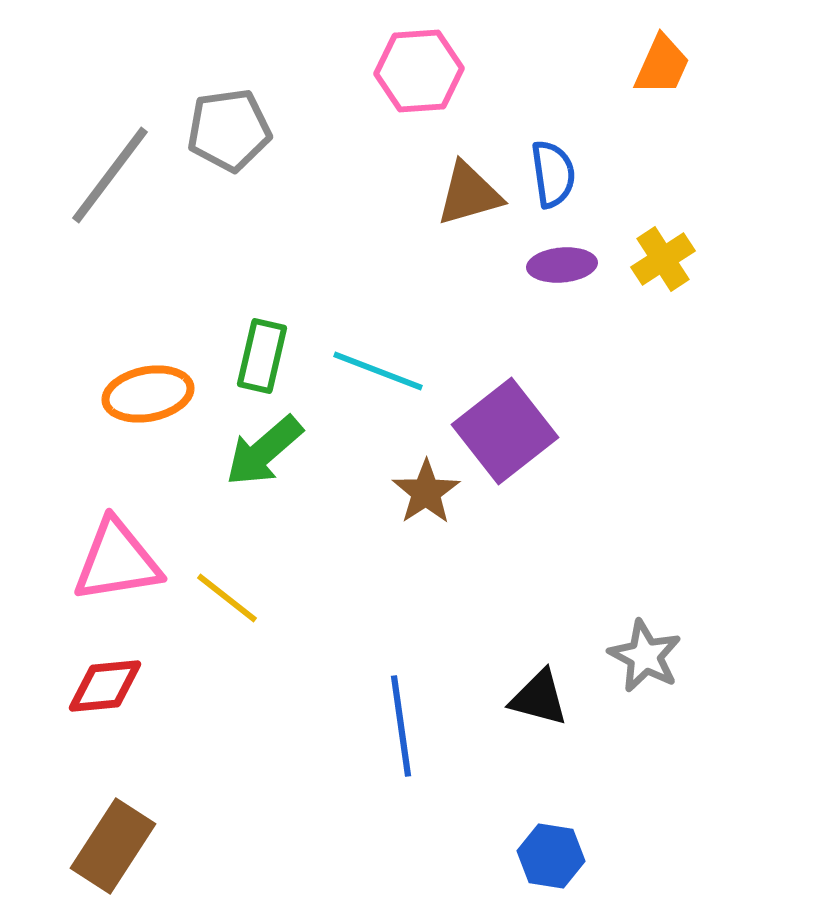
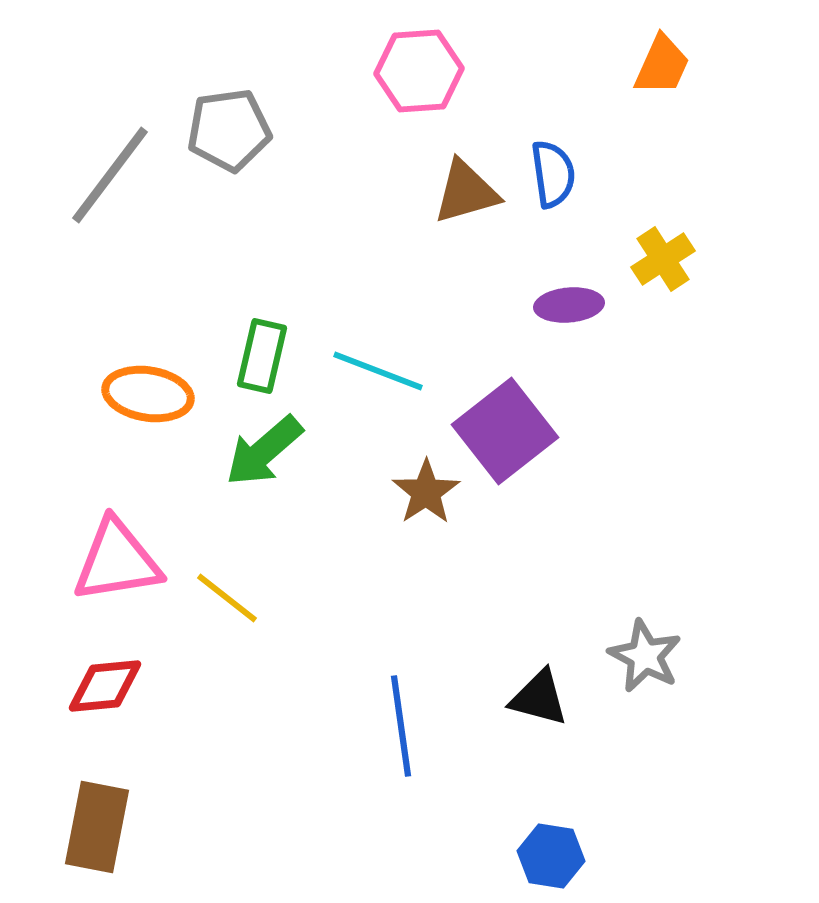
brown triangle: moved 3 px left, 2 px up
purple ellipse: moved 7 px right, 40 px down
orange ellipse: rotated 20 degrees clockwise
brown rectangle: moved 16 px left, 19 px up; rotated 22 degrees counterclockwise
